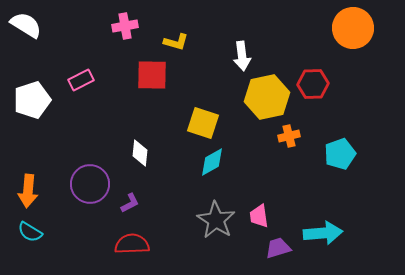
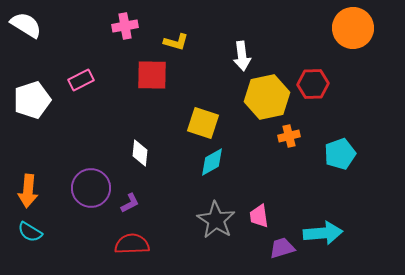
purple circle: moved 1 px right, 4 px down
purple trapezoid: moved 4 px right
